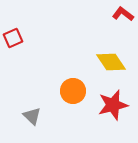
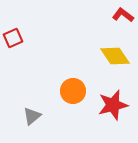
red L-shape: moved 1 px down
yellow diamond: moved 4 px right, 6 px up
gray triangle: rotated 36 degrees clockwise
